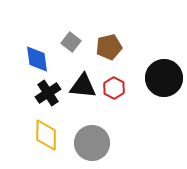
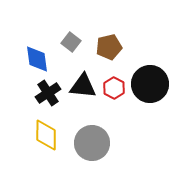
black circle: moved 14 px left, 6 px down
